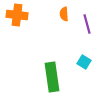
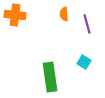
orange cross: moved 2 px left
green rectangle: moved 2 px left
